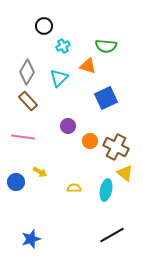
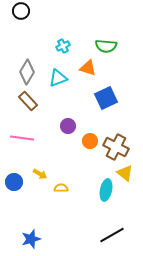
black circle: moved 23 px left, 15 px up
orange triangle: moved 2 px down
cyan triangle: moved 1 px left; rotated 24 degrees clockwise
pink line: moved 1 px left, 1 px down
yellow arrow: moved 2 px down
blue circle: moved 2 px left
yellow semicircle: moved 13 px left
